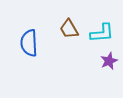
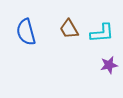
blue semicircle: moved 3 px left, 11 px up; rotated 12 degrees counterclockwise
purple star: moved 4 px down; rotated 12 degrees clockwise
